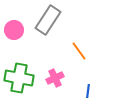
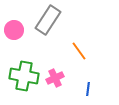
green cross: moved 5 px right, 2 px up
blue line: moved 2 px up
